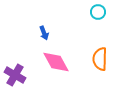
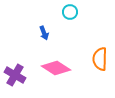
cyan circle: moved 28 px left
pink diamond: moved 6 px down; rotated 28 degrees counterclockwise
